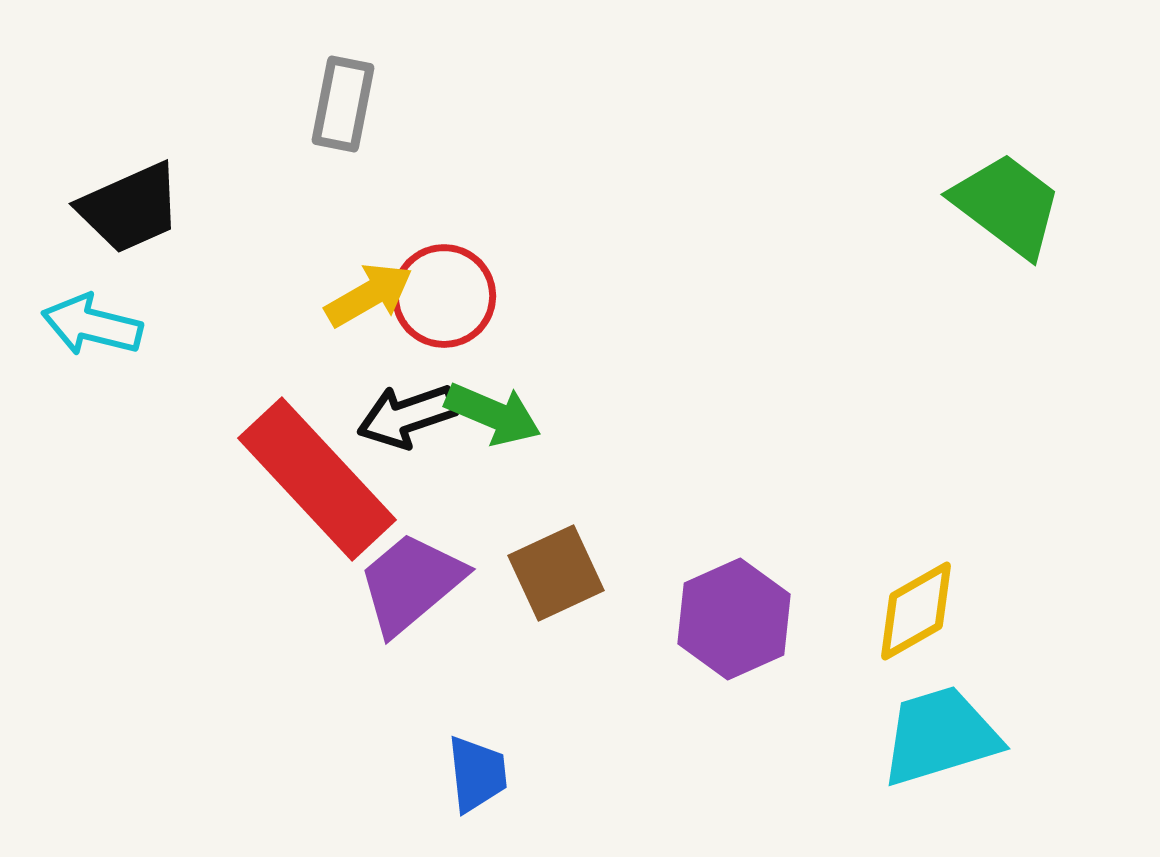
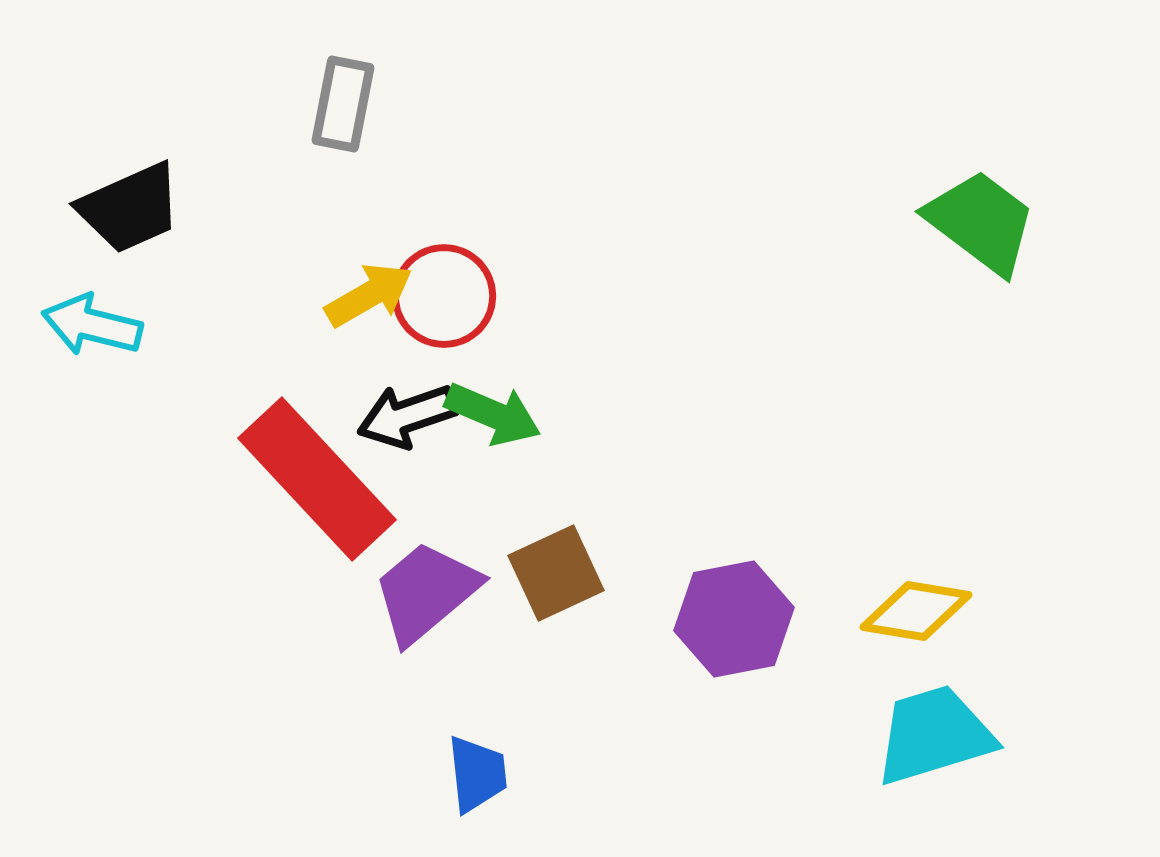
green trapezoid: moved 26 px left, 17 px down
purple trapezoid: moved 15 px right, 9 px down
yellow diamond: rotated 39 degrees clockwise
purple hexagon: rotated 13 degrees clockwise
cyan trapezoid: moved 6 px left, 1 px up
